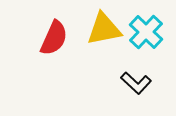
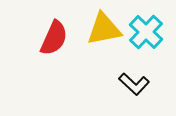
black L-shape: moved 2 px left, 1 px down
